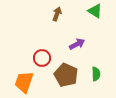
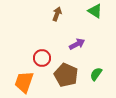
green semicircle: rotated 144 degrees counterclockwise
